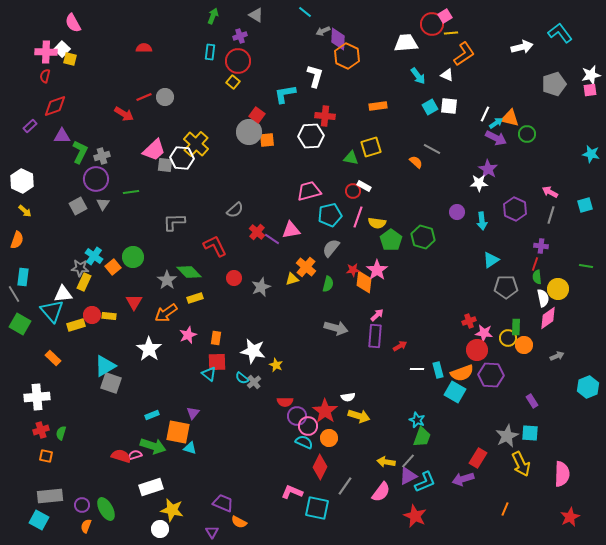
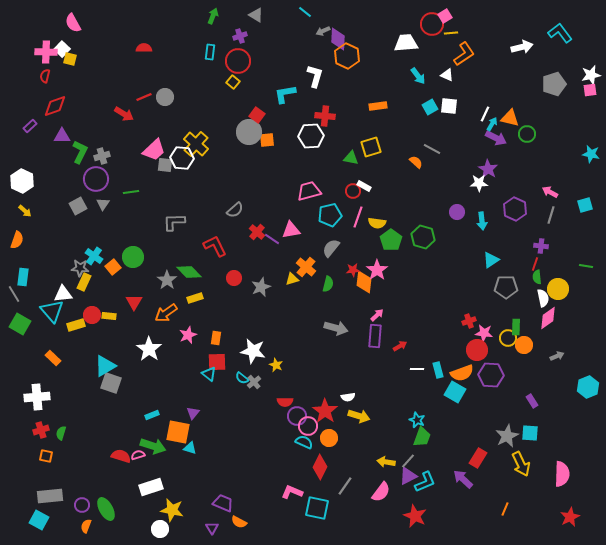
cyan arrow at (496, 123): moved 4 px left, 1 px down; rotated 24 degrees counterclockwise
pink semicircle at (135, 455): moved 3 px right
purple arrow at (463, 479): rotated 60 degrees clockwise
purple triangle at (212, 532): moved 4 px up
